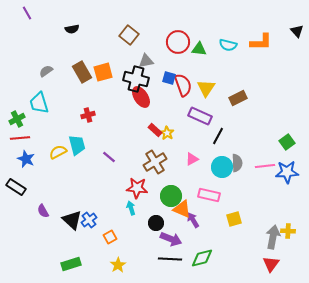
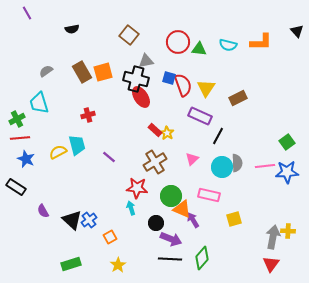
pink triangle at (192, 159): rotated 16 degrees counterclockwise
green diamond at (202, 258): rotated 35 degrees counterclockwise
